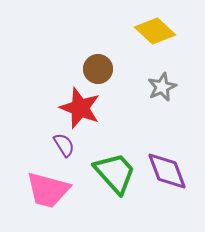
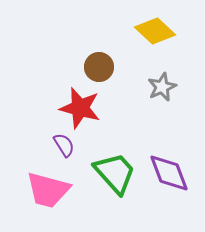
brown circle: moved 1 px right, 2 px up
red star: rotated 6 degrees counterclockwise
purple diamond: moved 2 px right, 2 px down
